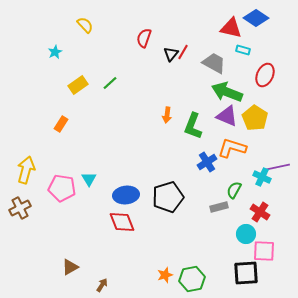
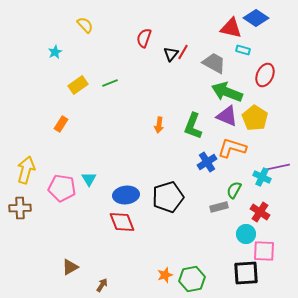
green line: rotated 21 degrees clockwise
orange arrow: moved 8 px left, 10 px down
brown cross: rotated 25 degrees clockwise
